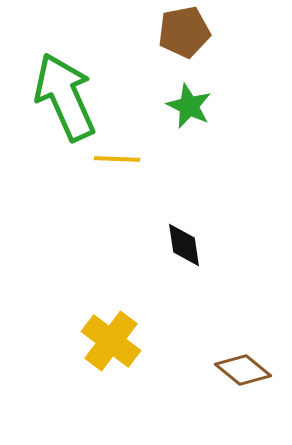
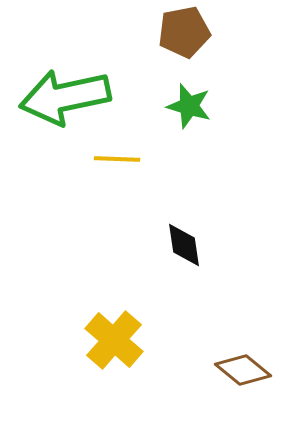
green arrow: rotated 78 degrees counterclockwise
green star: rotated 9 degrees counterclockwise
yellow cross: moved 3 px right, 1 px up; rotated 4 degrees clockwise
